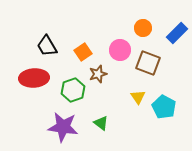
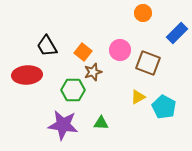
orange circle: moved 15 px up
orange square: rotated 18 degrees counterclockwise
brown star: moved 5 px left, 2 px up
red ellipse: moved 7 px left, 3 px up
green hexagon: rotated 20 degrees clockwise
yellow triangle: rotated 35 degrees clockwise
green triangle: rotated 35 degrees counterclockwise
purple star: moved 2 px up
